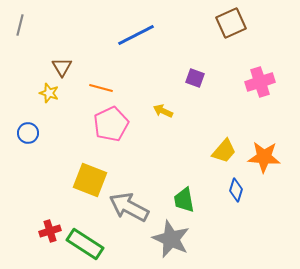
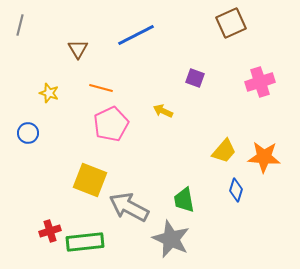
brown triangle: moved 16 px right, 18 px up
green rectangle: moved 2 px up; rotated 39 degrees counterclockwise
